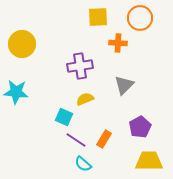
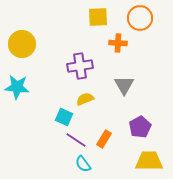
gray triangle: rotated 15 degrees counterclockwise
cyan star: moved 1 px right, 5 px up
cyan semicircle: rotated 12 degrees clockwise
